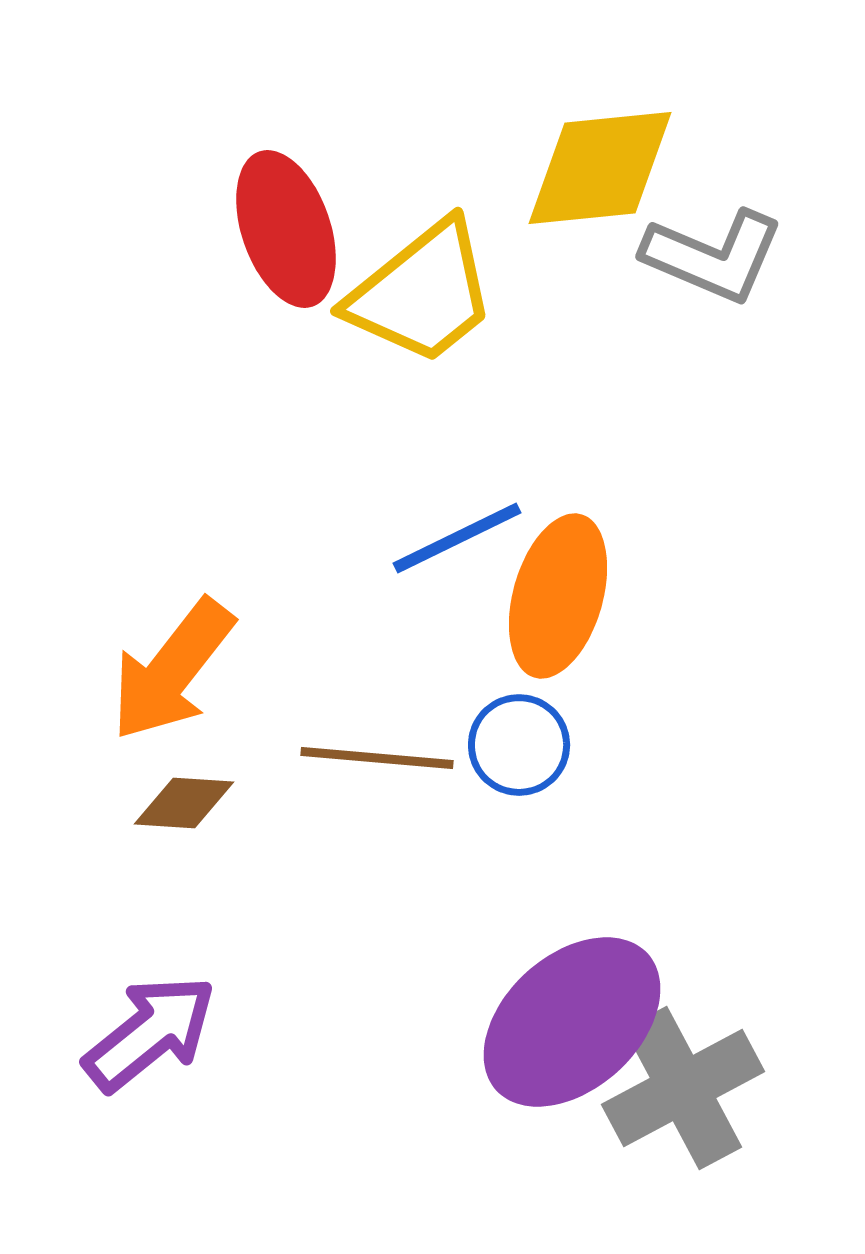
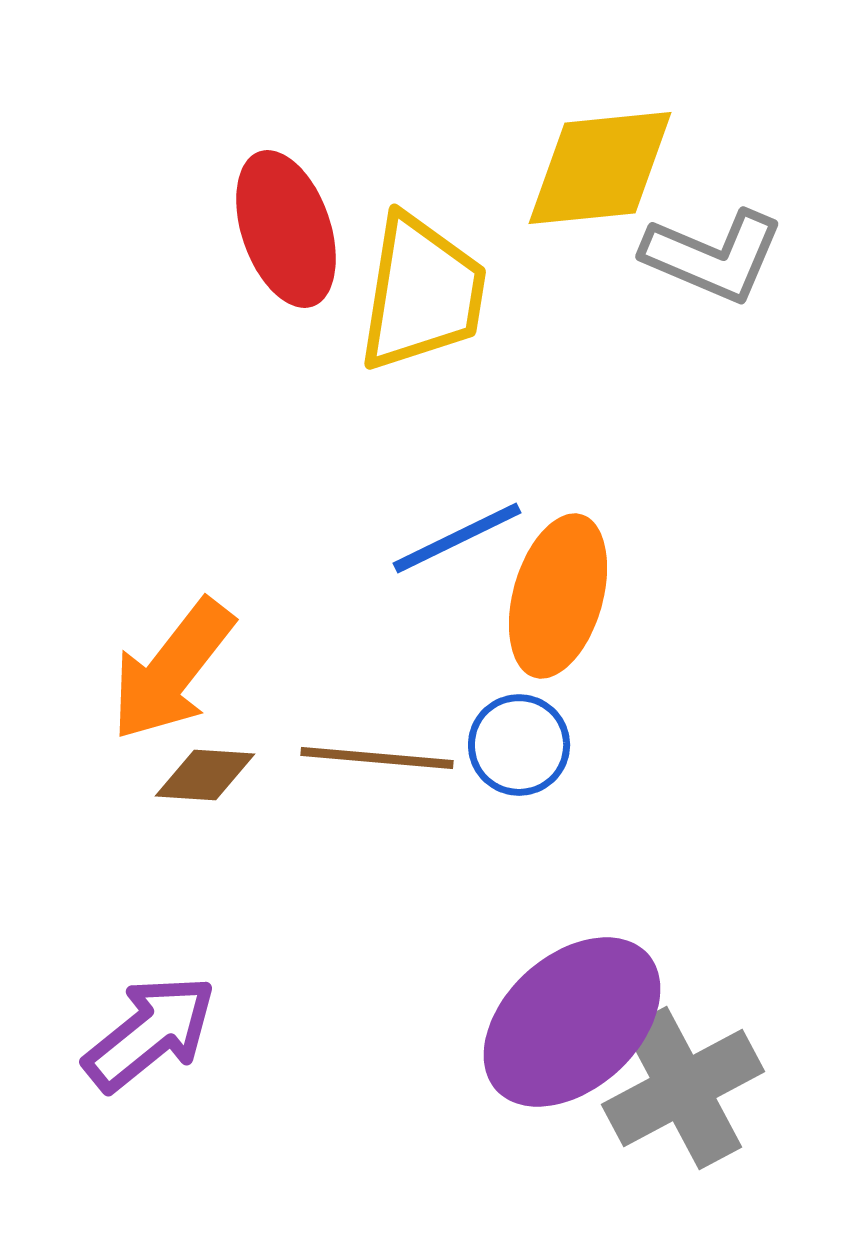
yellow trapezoid: rotated 42 degrees counterclockwise
brown diamond: moved 21 px right, 28 px up
